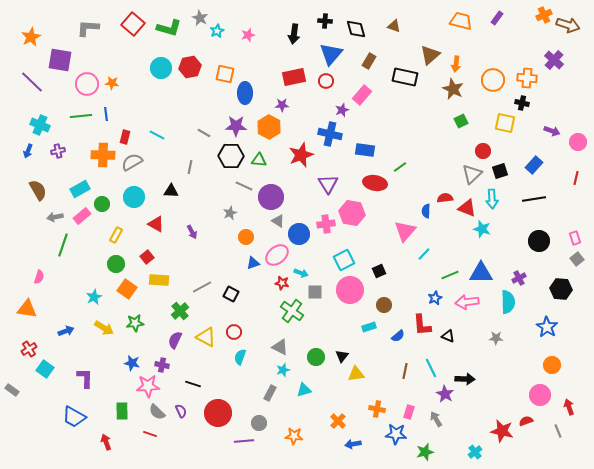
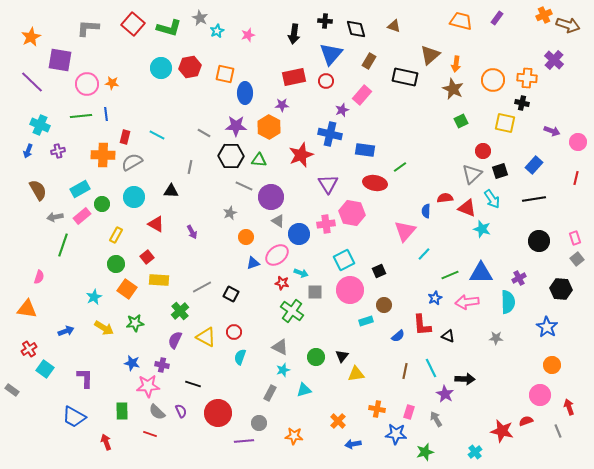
cyan arrow at (492, 199): rotated 30 degrees counterclockwise
cyan rectangle at (369, 327): moved 3 px left, 6 px up
